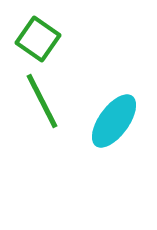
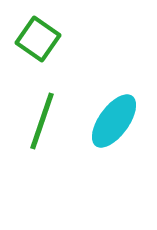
green line: moved 20 px down; rotated 46 degrees clockwise
